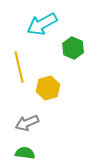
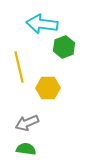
cyan arrow: rotated 36 degrees clockwise
green hexagon: moved 9 px left, 1 px up; rotated 15 degrees clockwise
yellow hexagon: rotated 15 degrees clockwise
green semicircle: moved 1 px right, 4 px up
